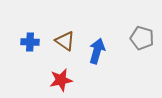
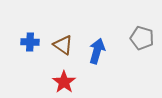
brown triangle: moved 2 px left, 4 px down
red star: moved 3 px right, 2 px down; rotated 25 degrees counterclockwise
